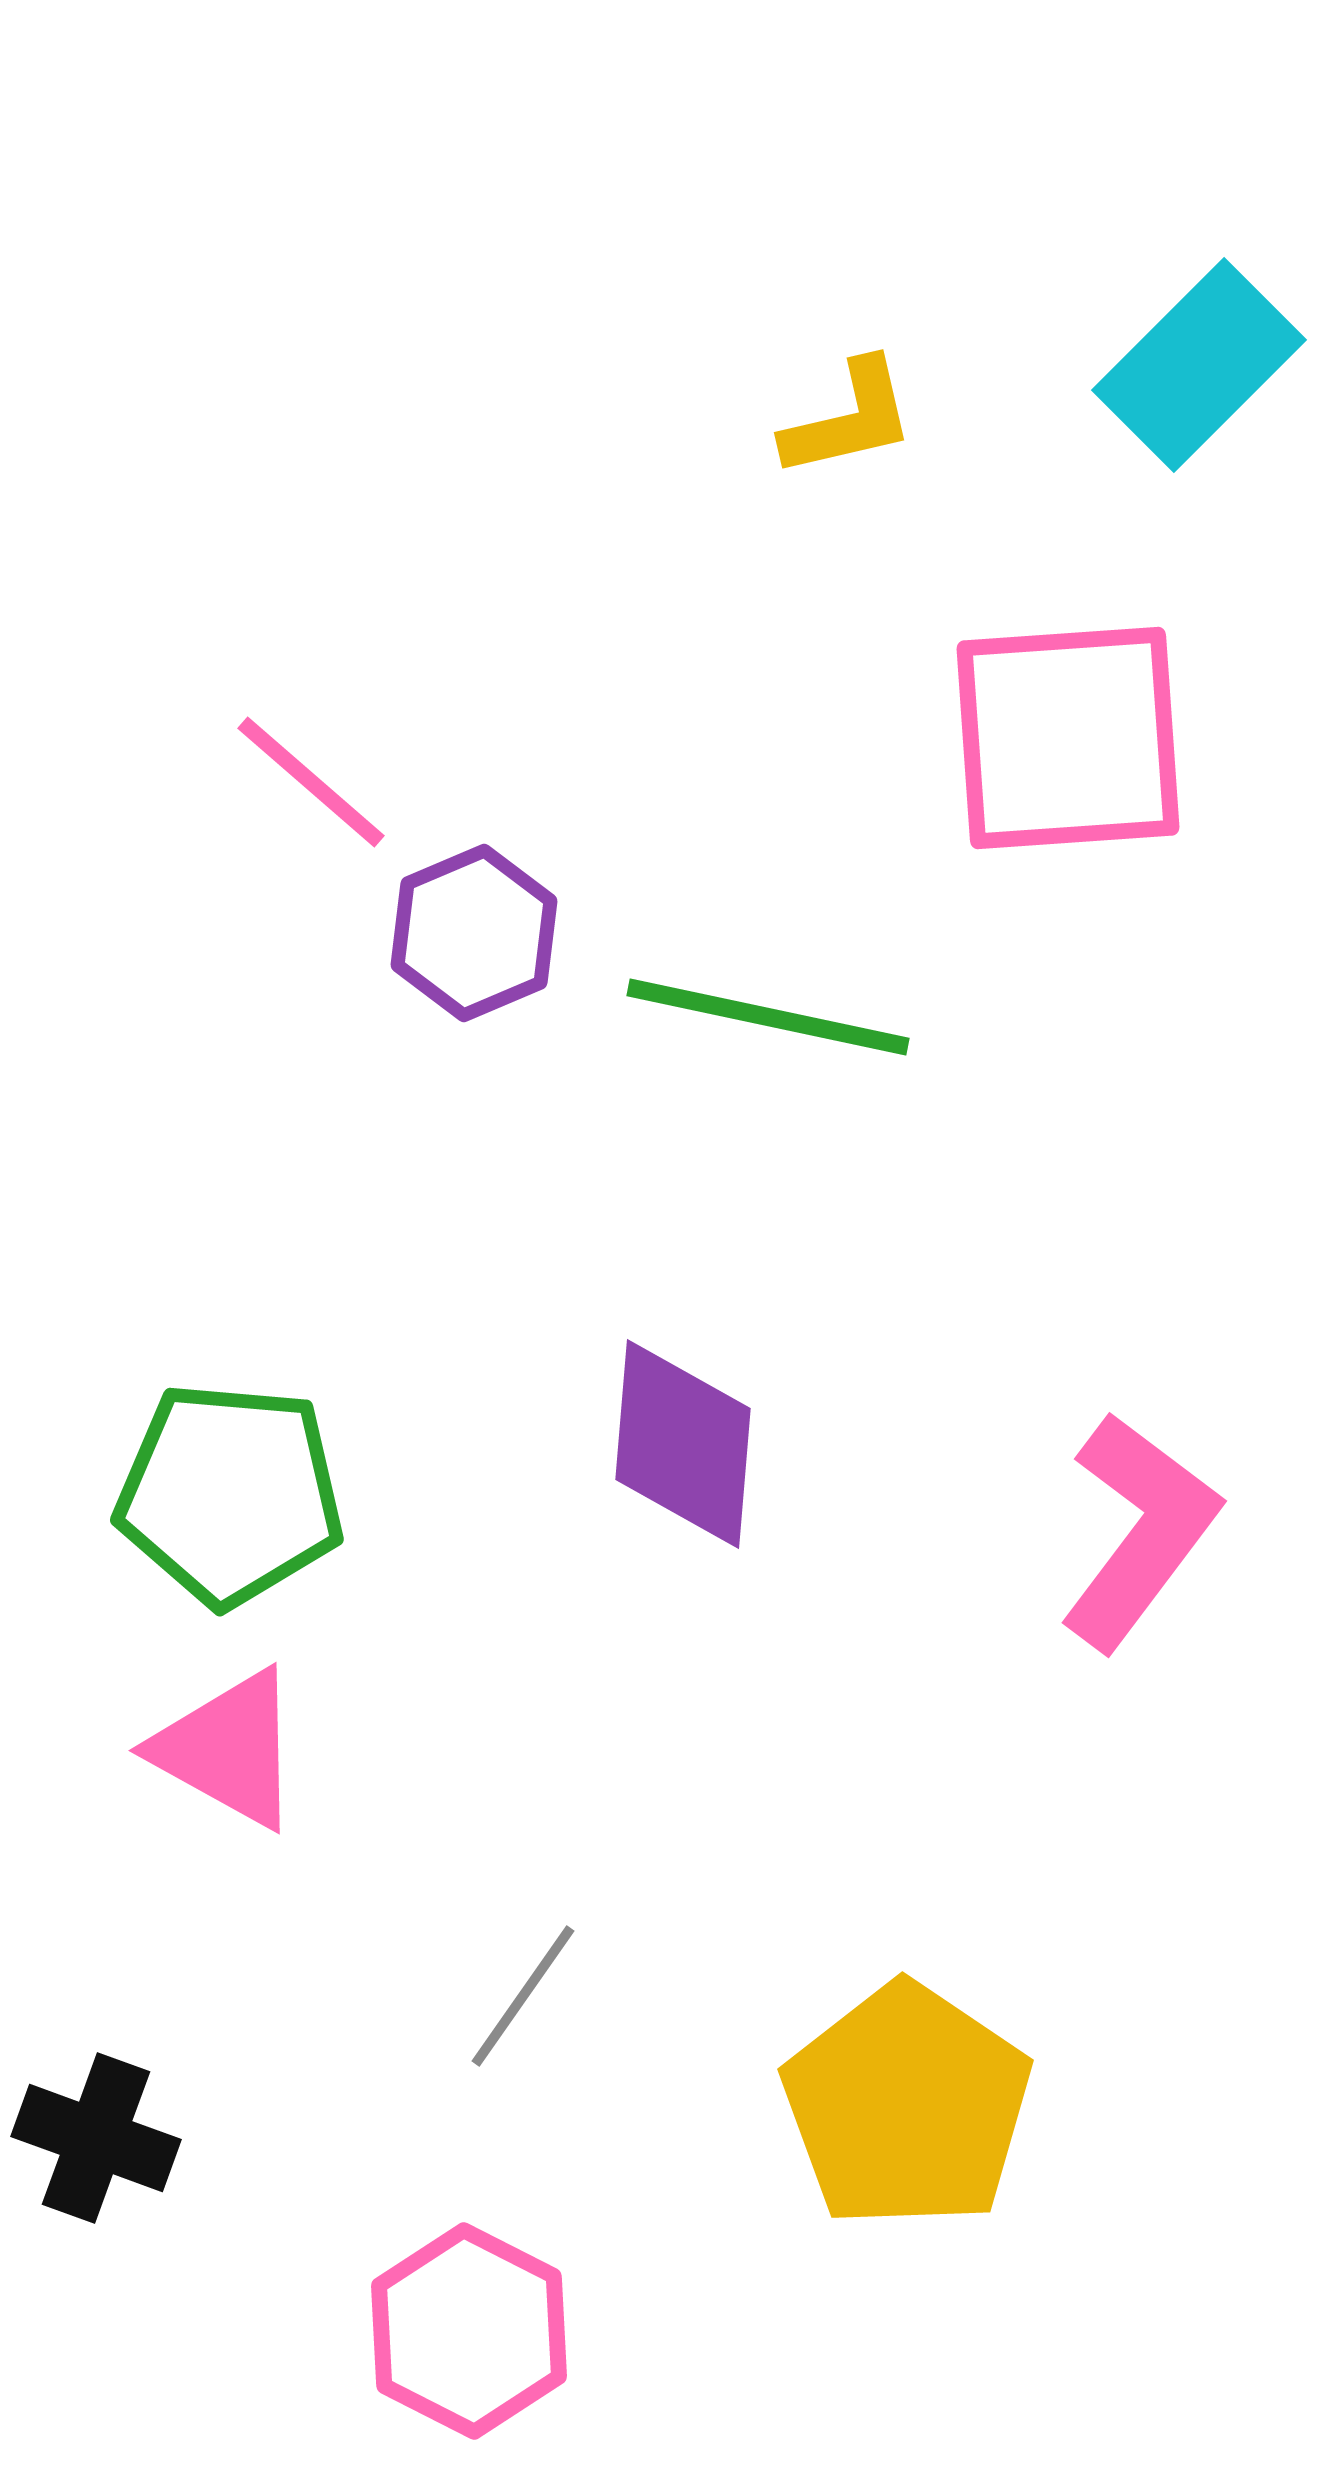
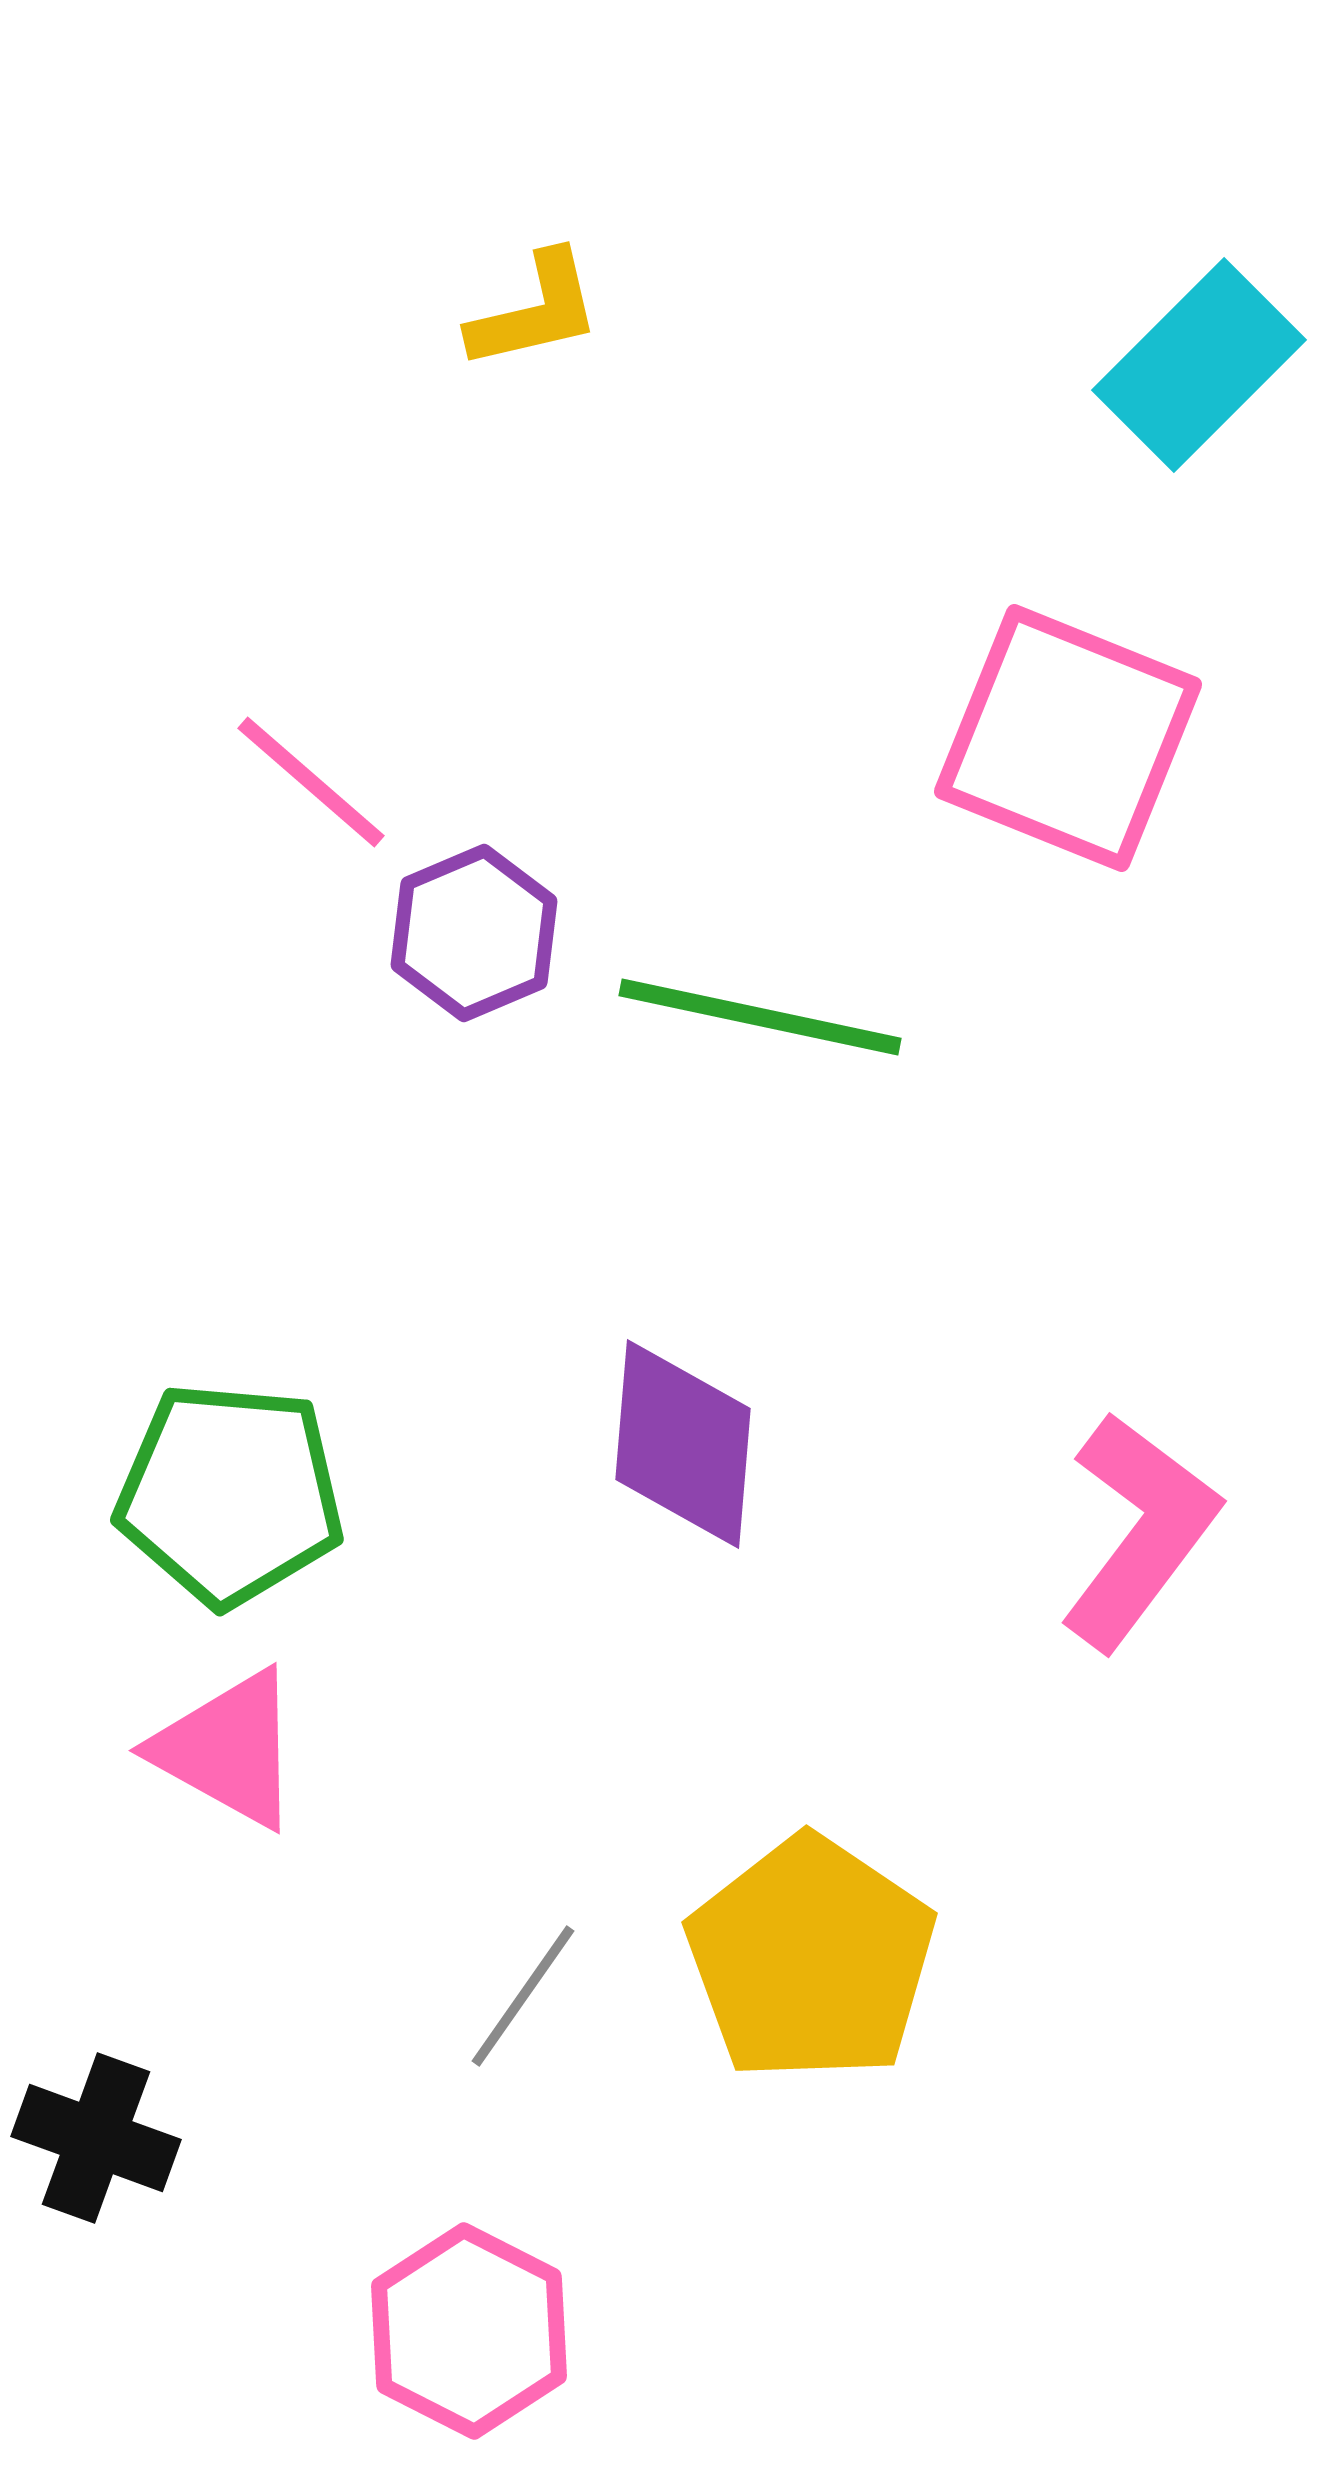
yellow L-shape: moved 314 px left, 108 px up
pink square: rotated 26 degrees clockwise
green line: moved 8 px left
yellow pentagon: moved 96 px left, 147 px up
